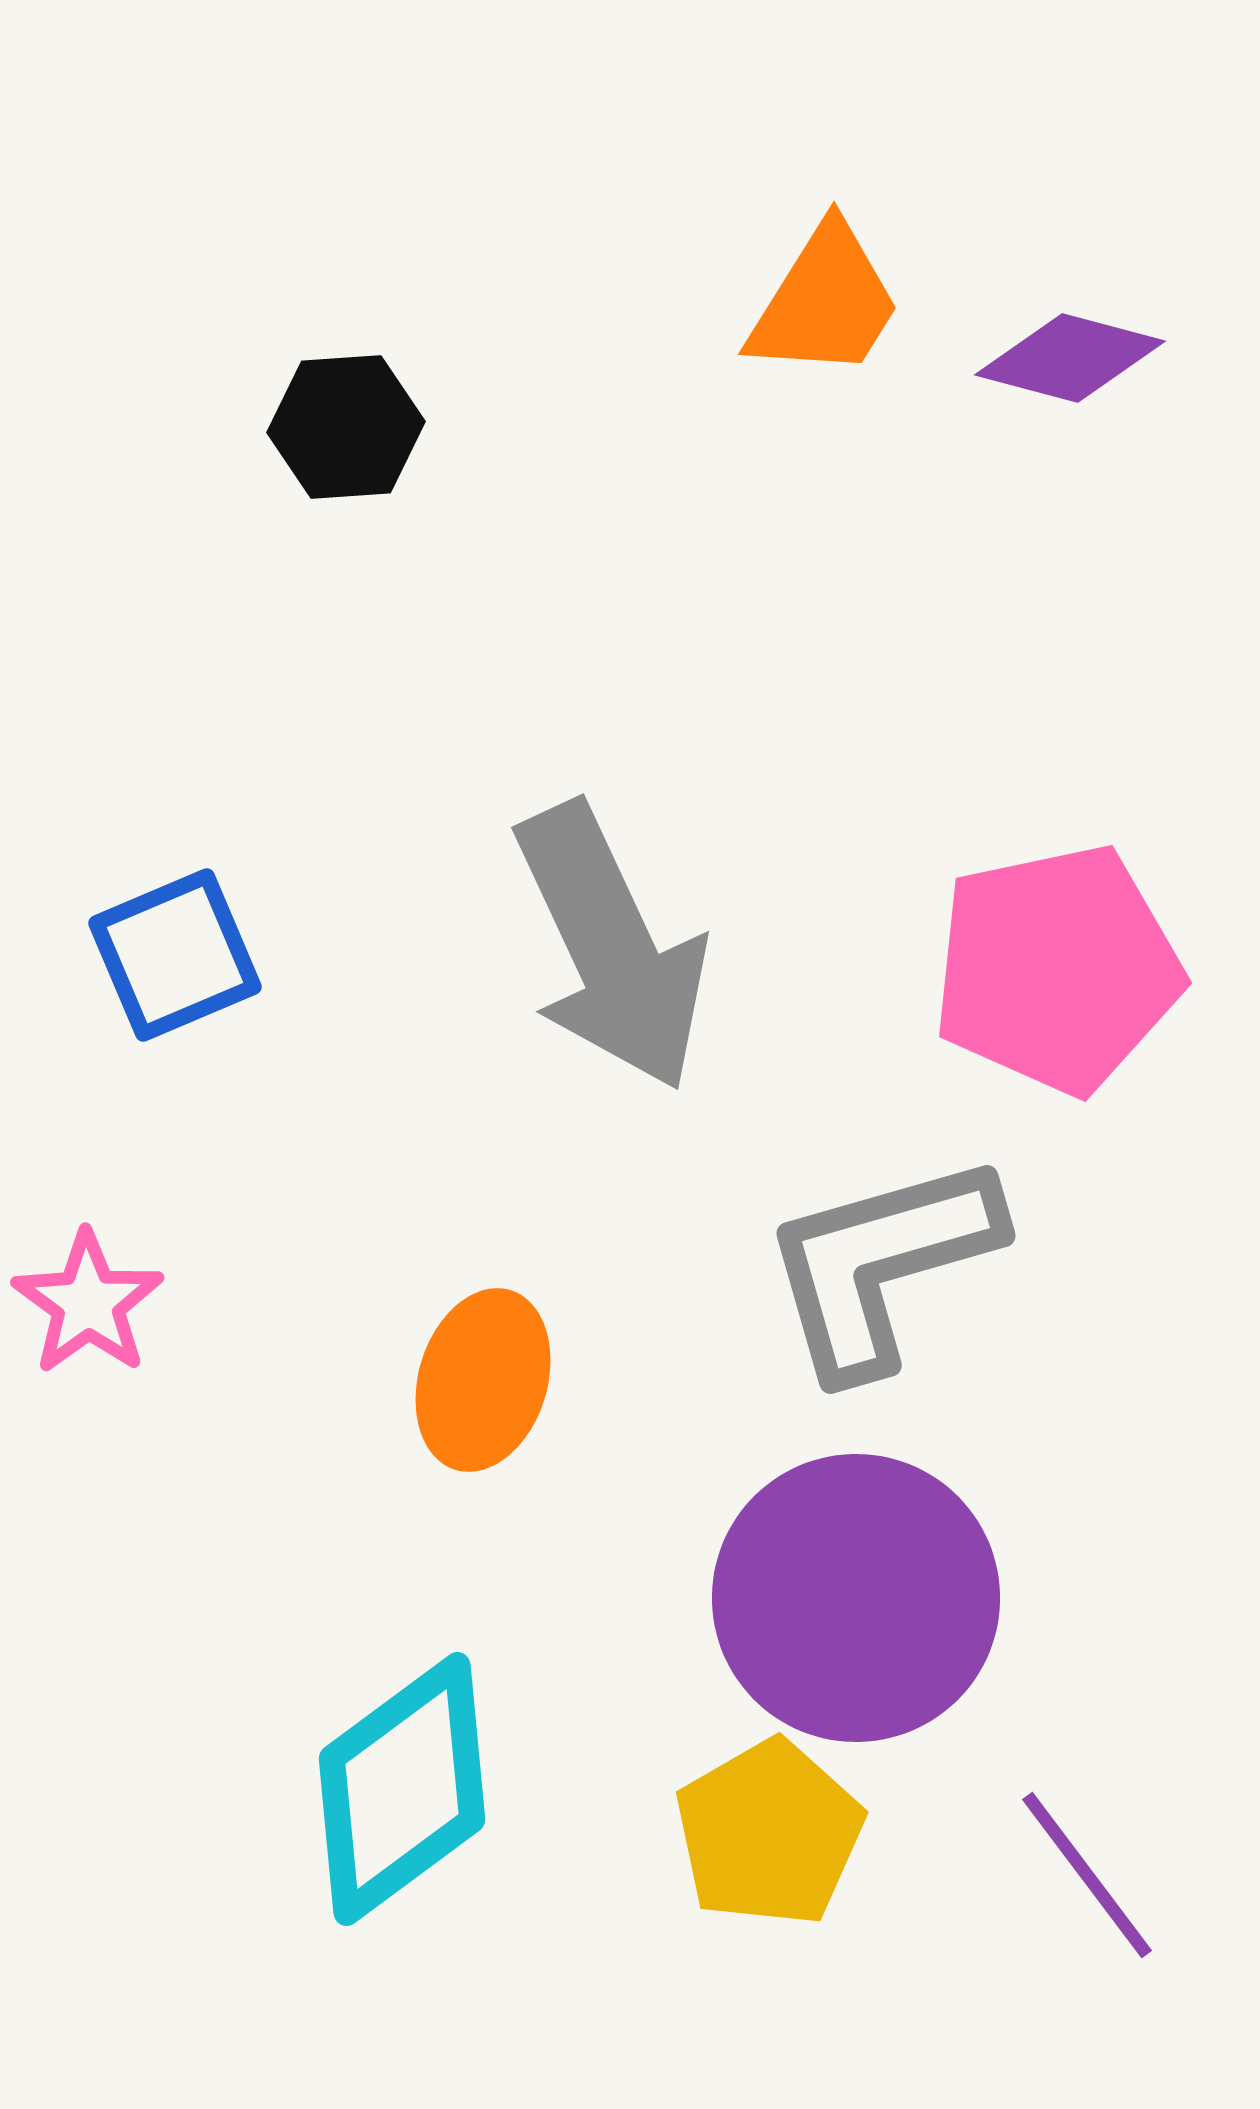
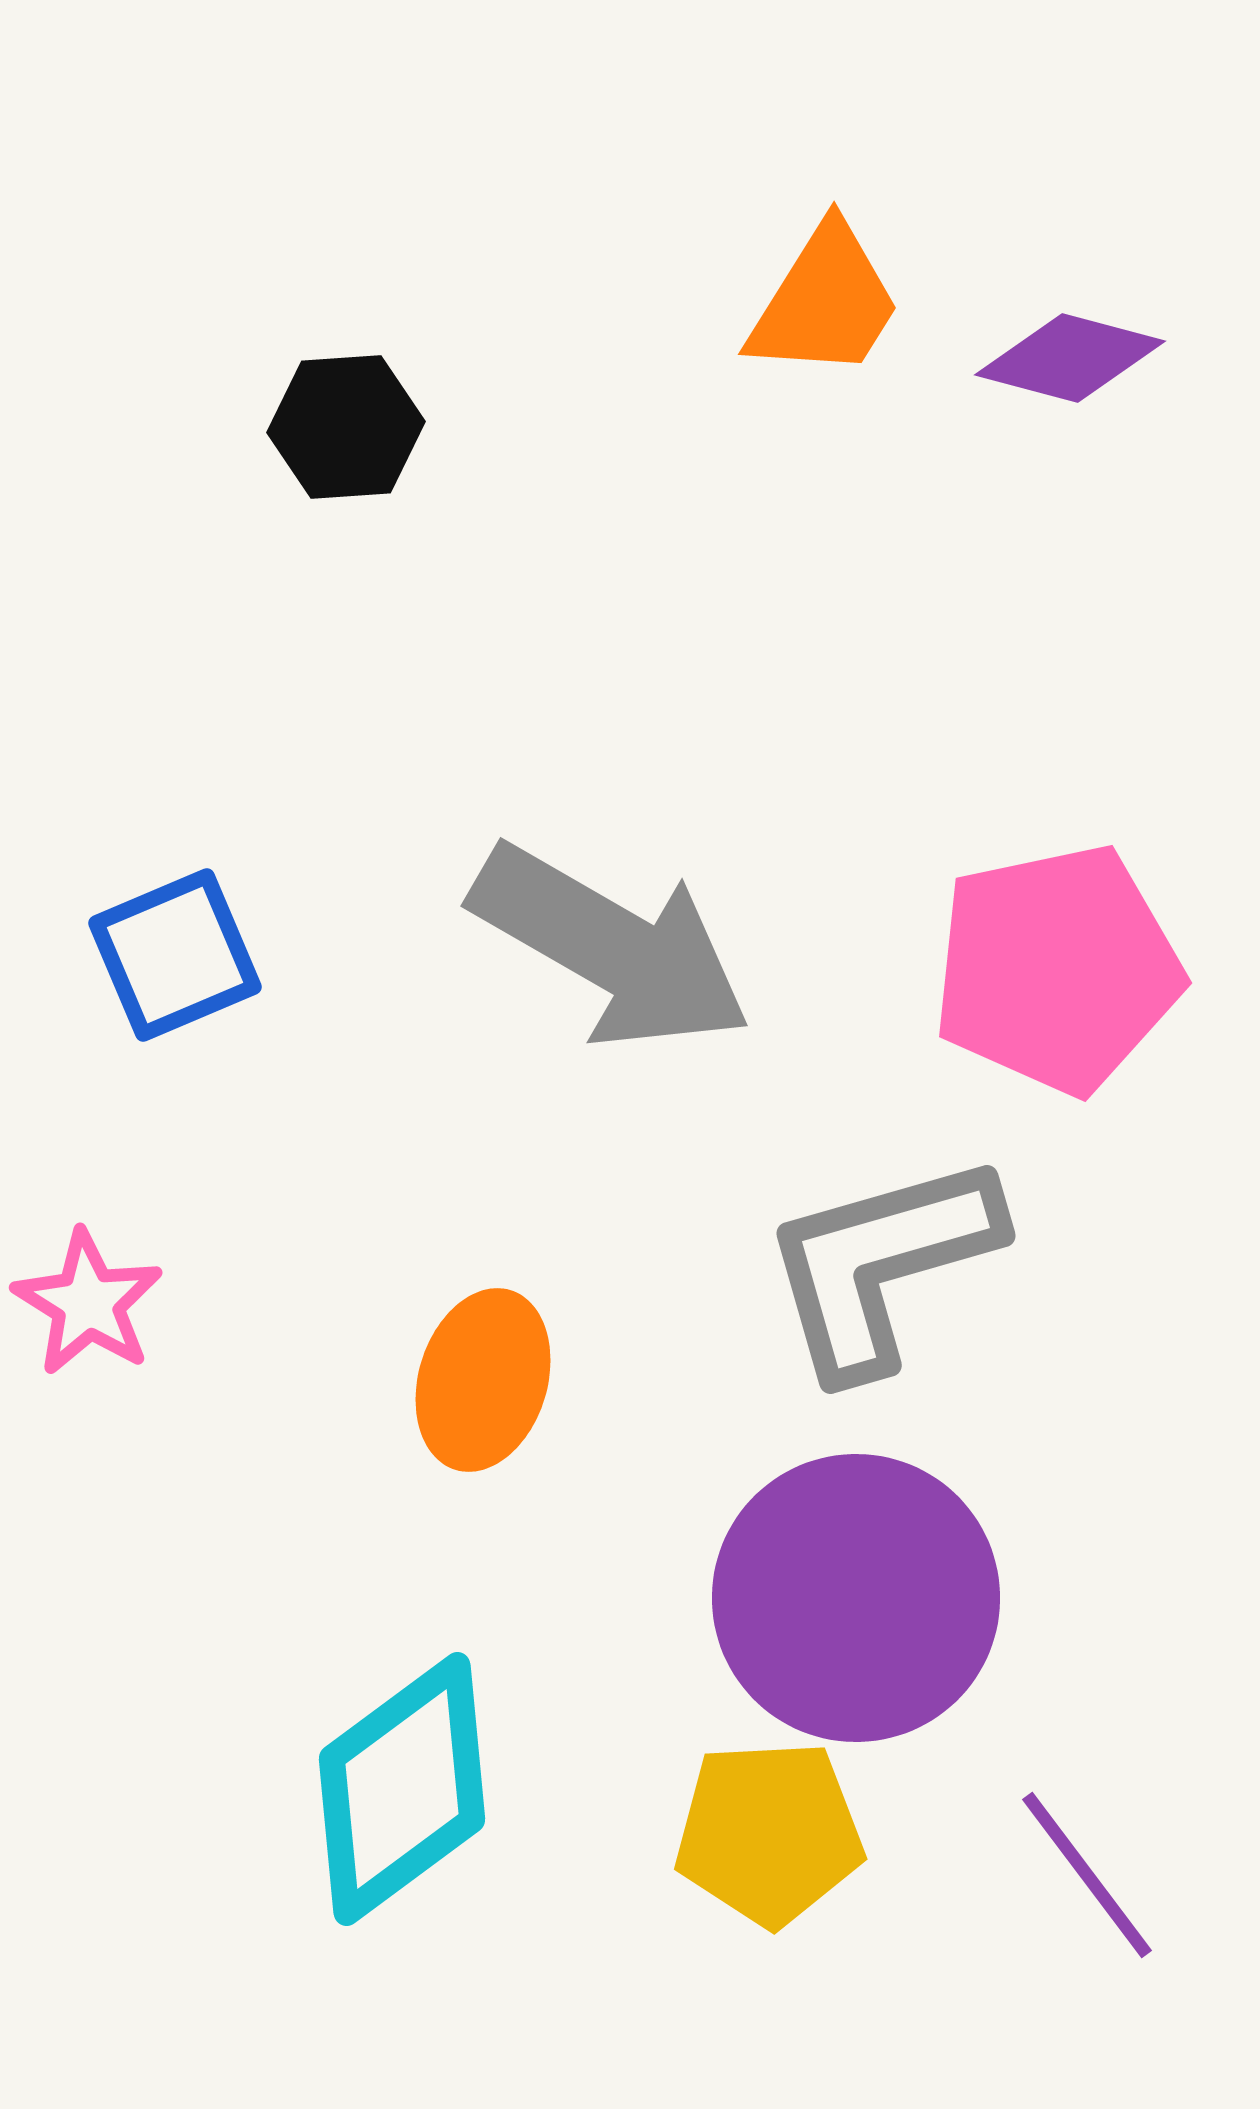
gray arrow: rotated 35 degrees counterclockwise
pink star: rotated 4 degrees counterclockwise
yellow pentagon: rotated 27 degrees clockwise
